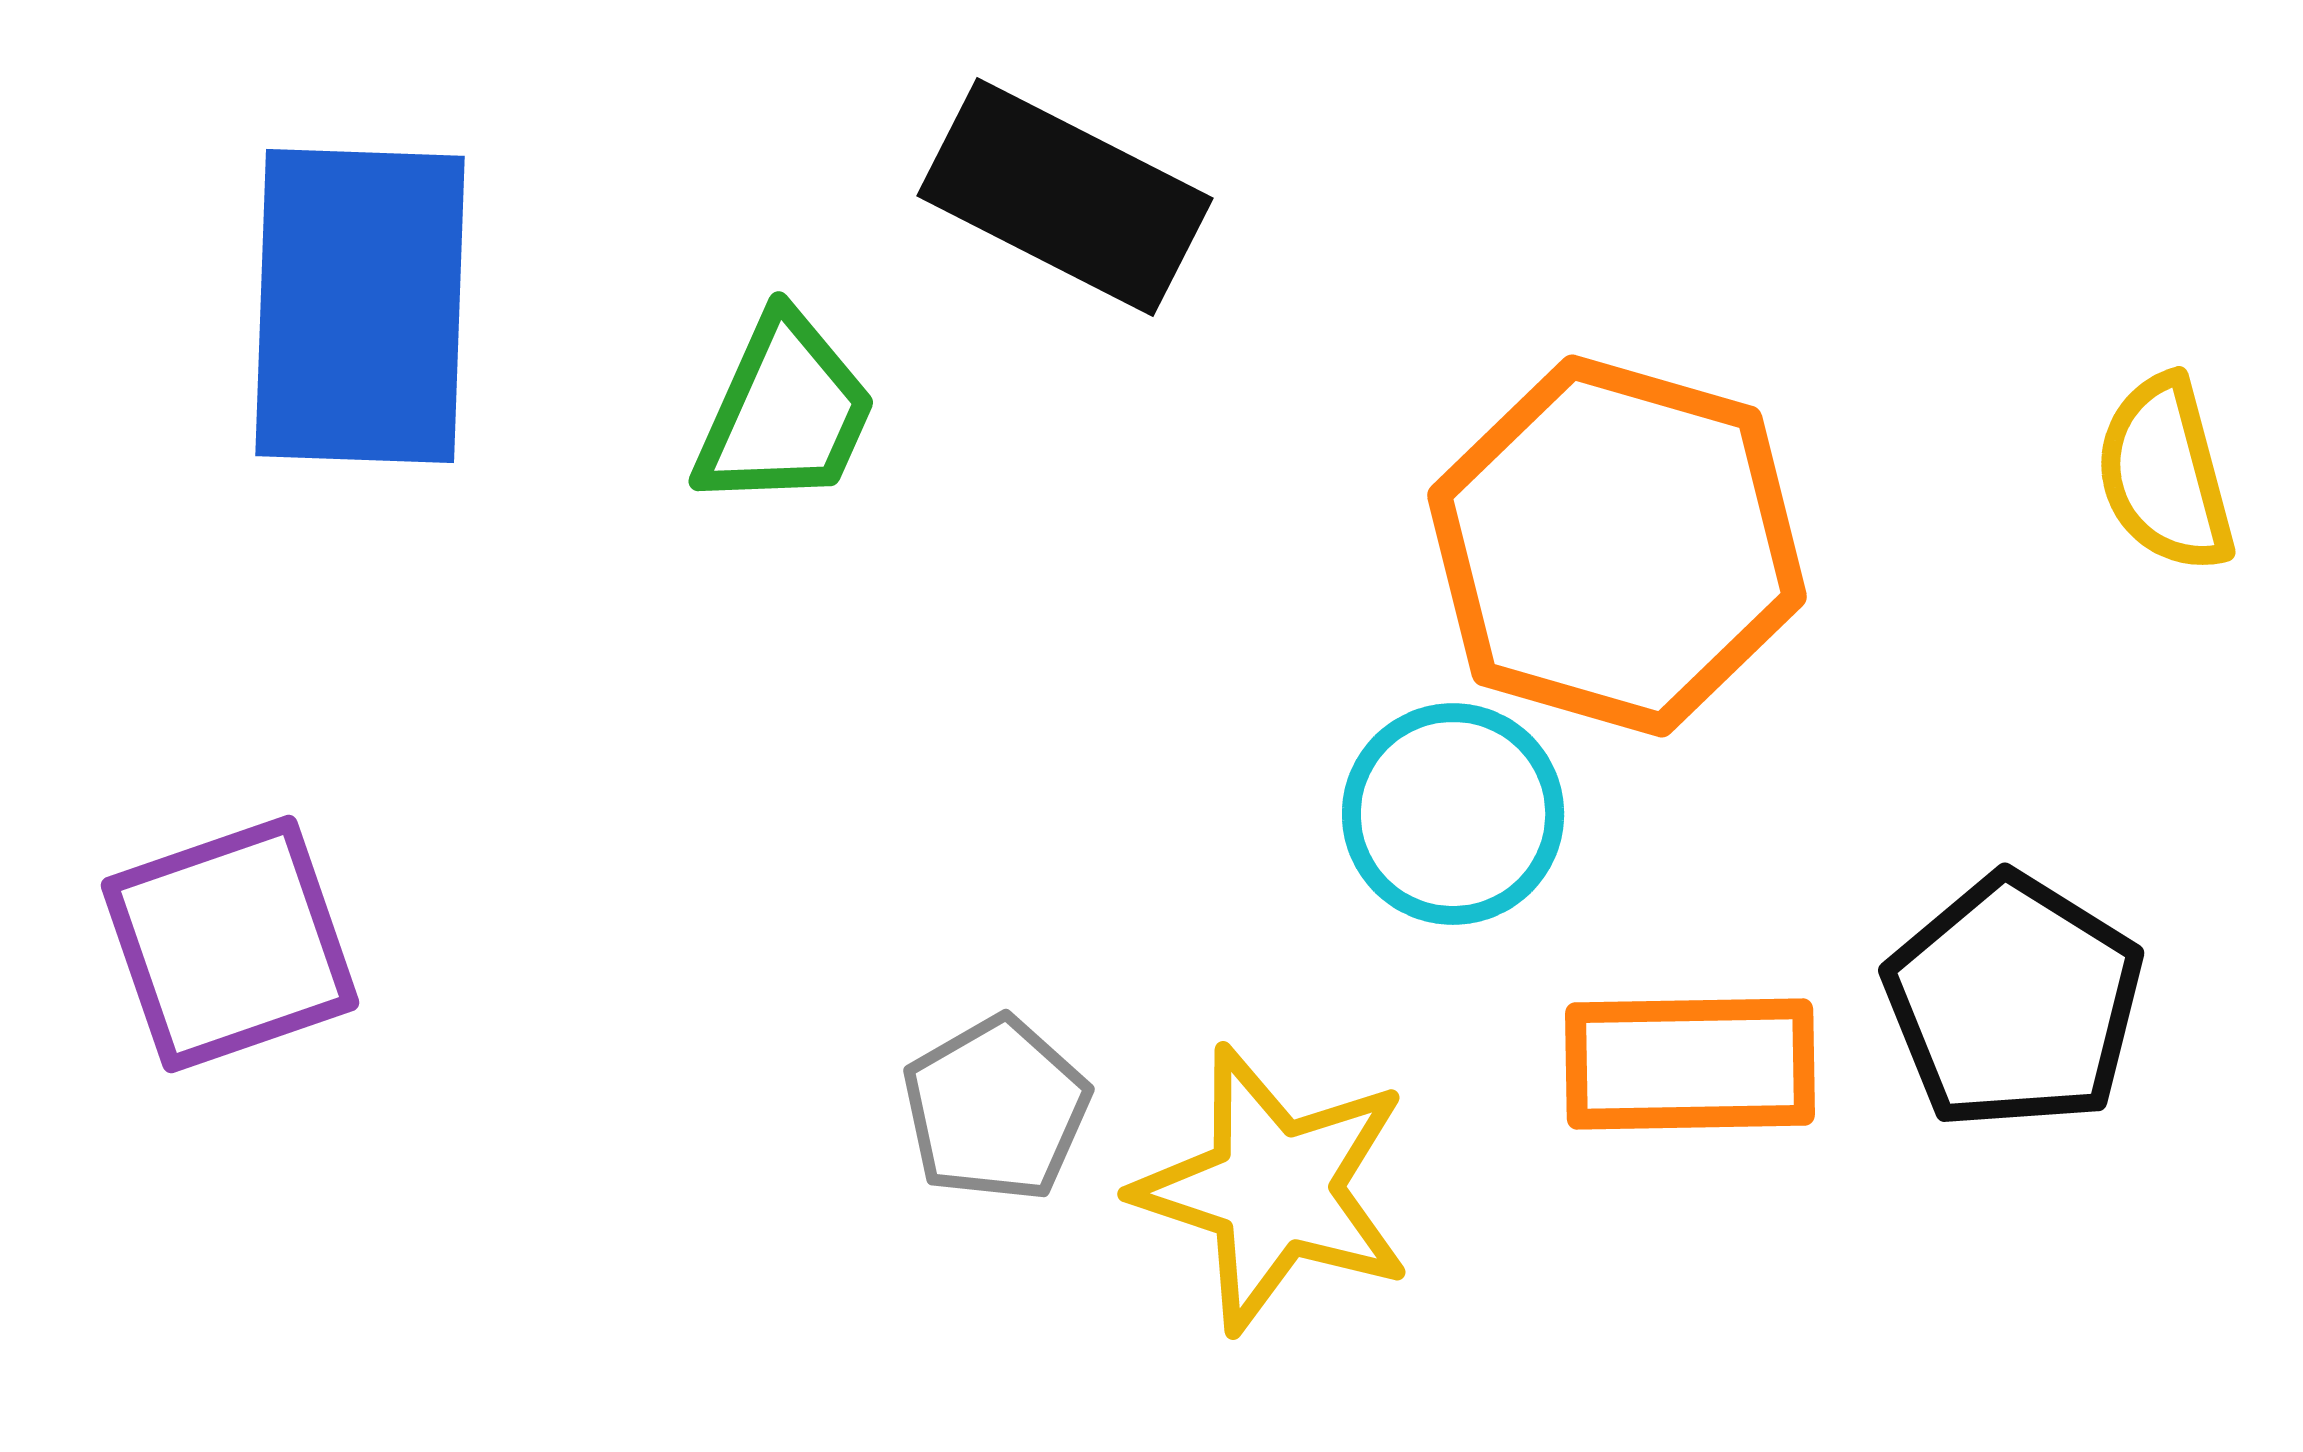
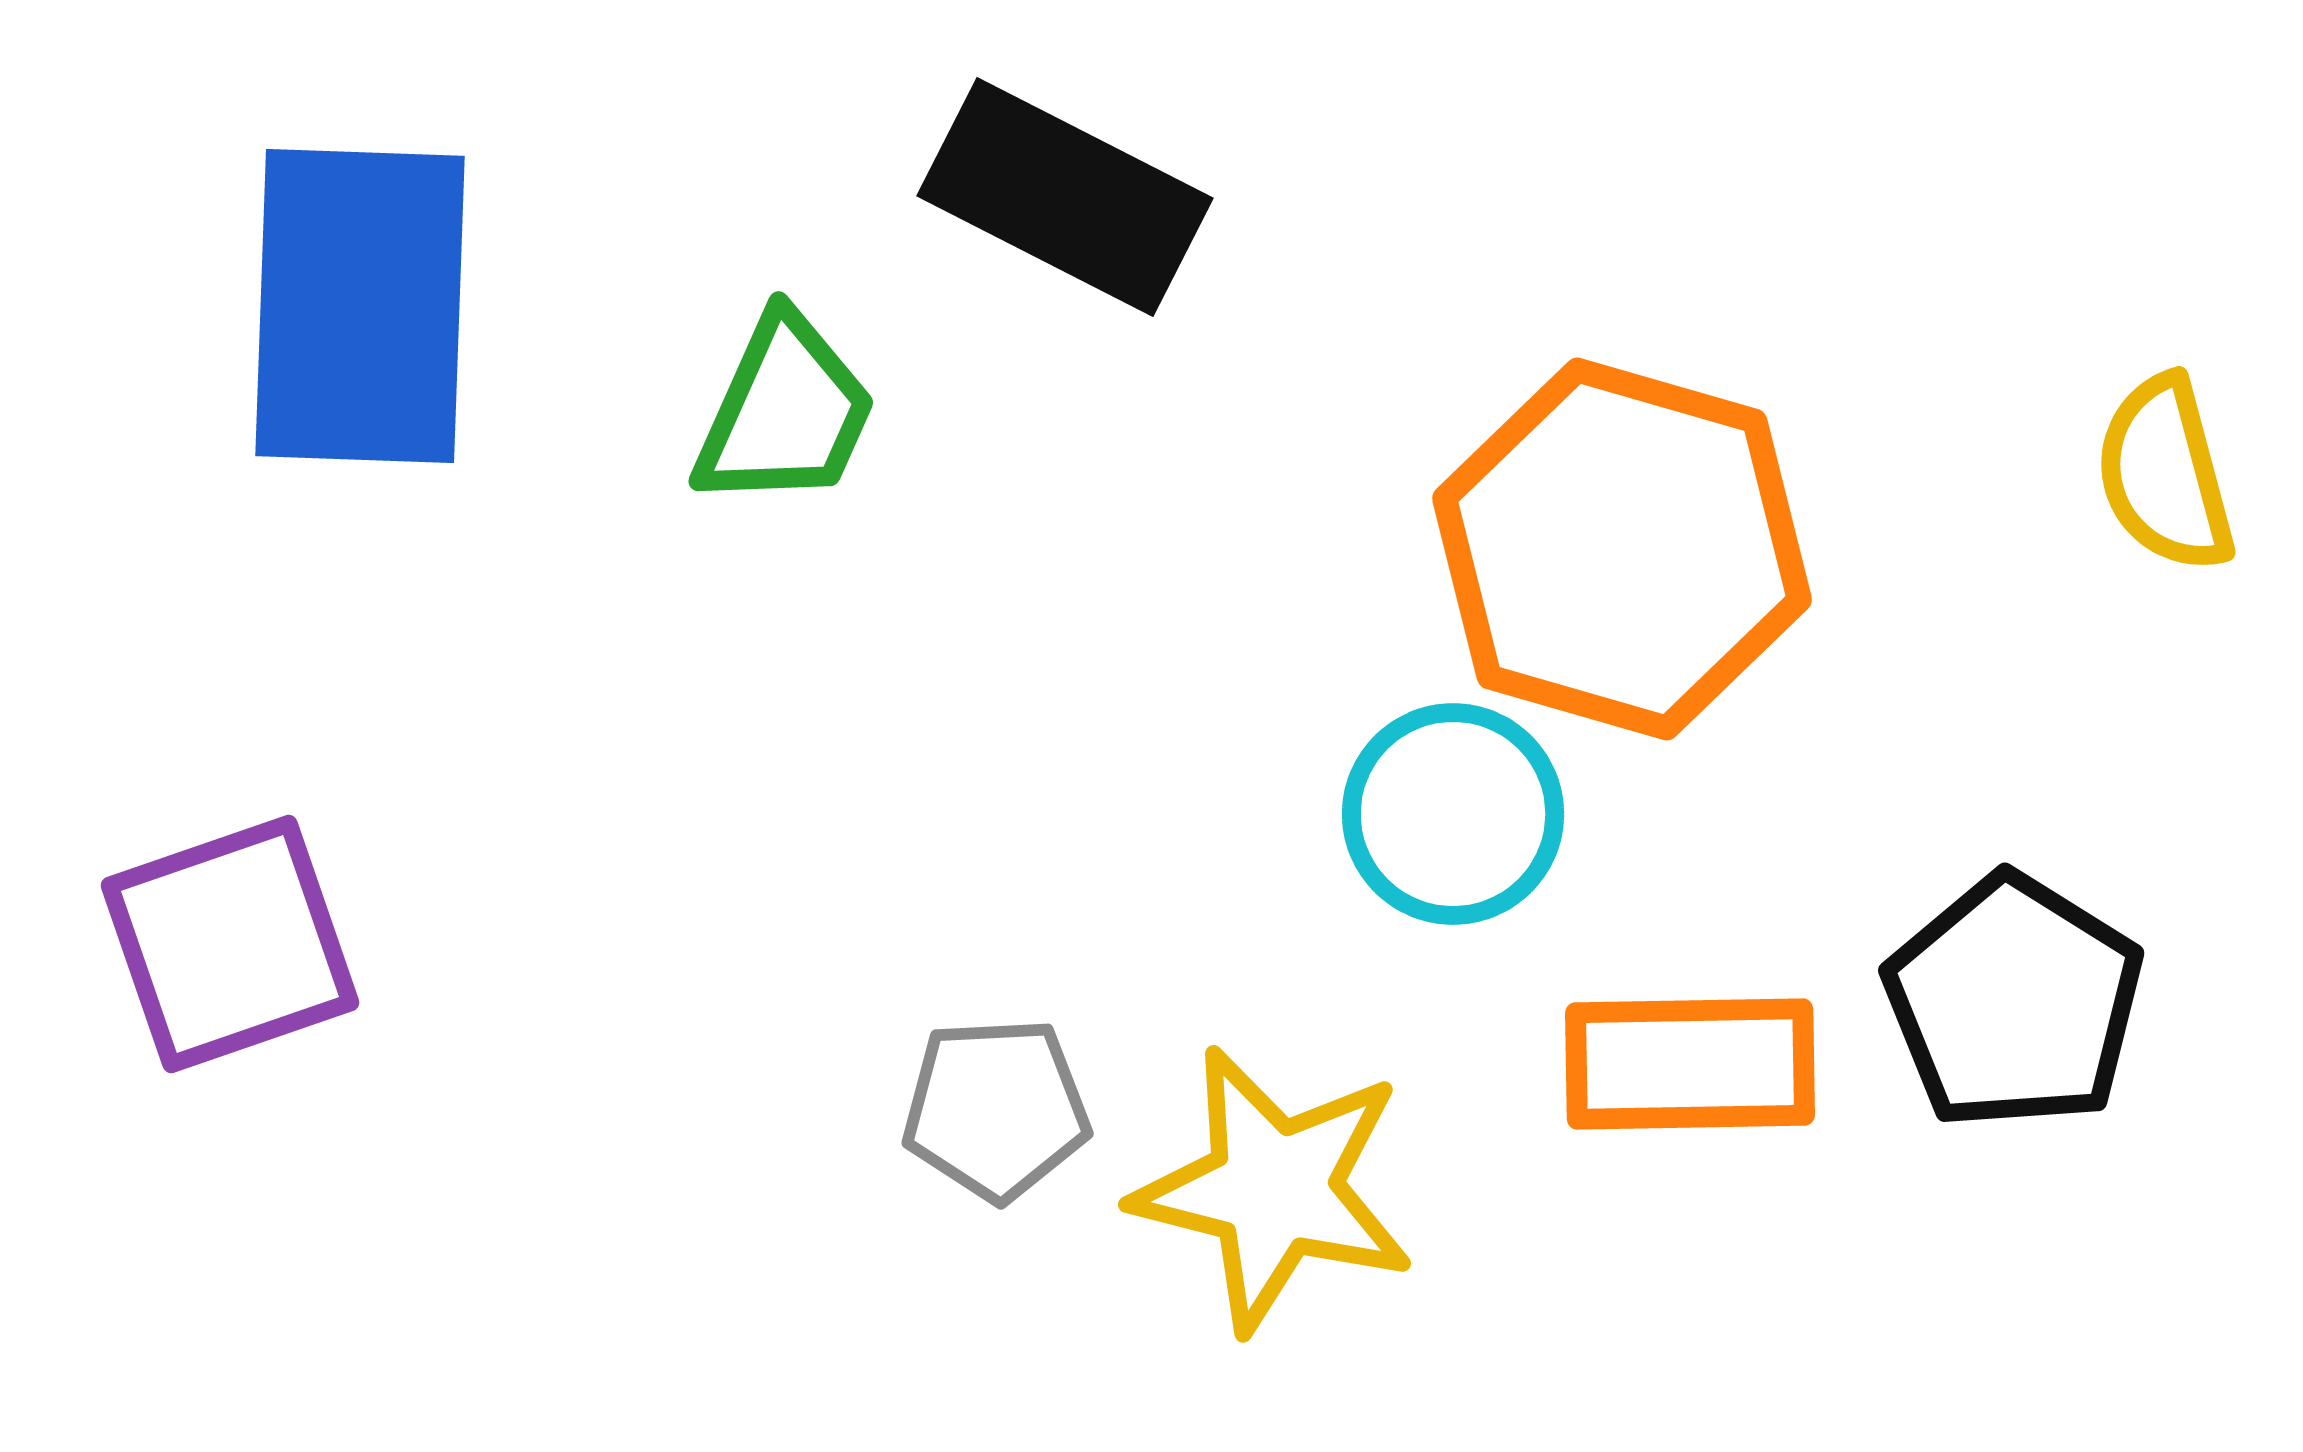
orange hexagon: moved 5 px right, 3 px down
gray pentagon: rotated 27 degrees clockwise
yellow star: rotated 4 degrees counterclockwise
